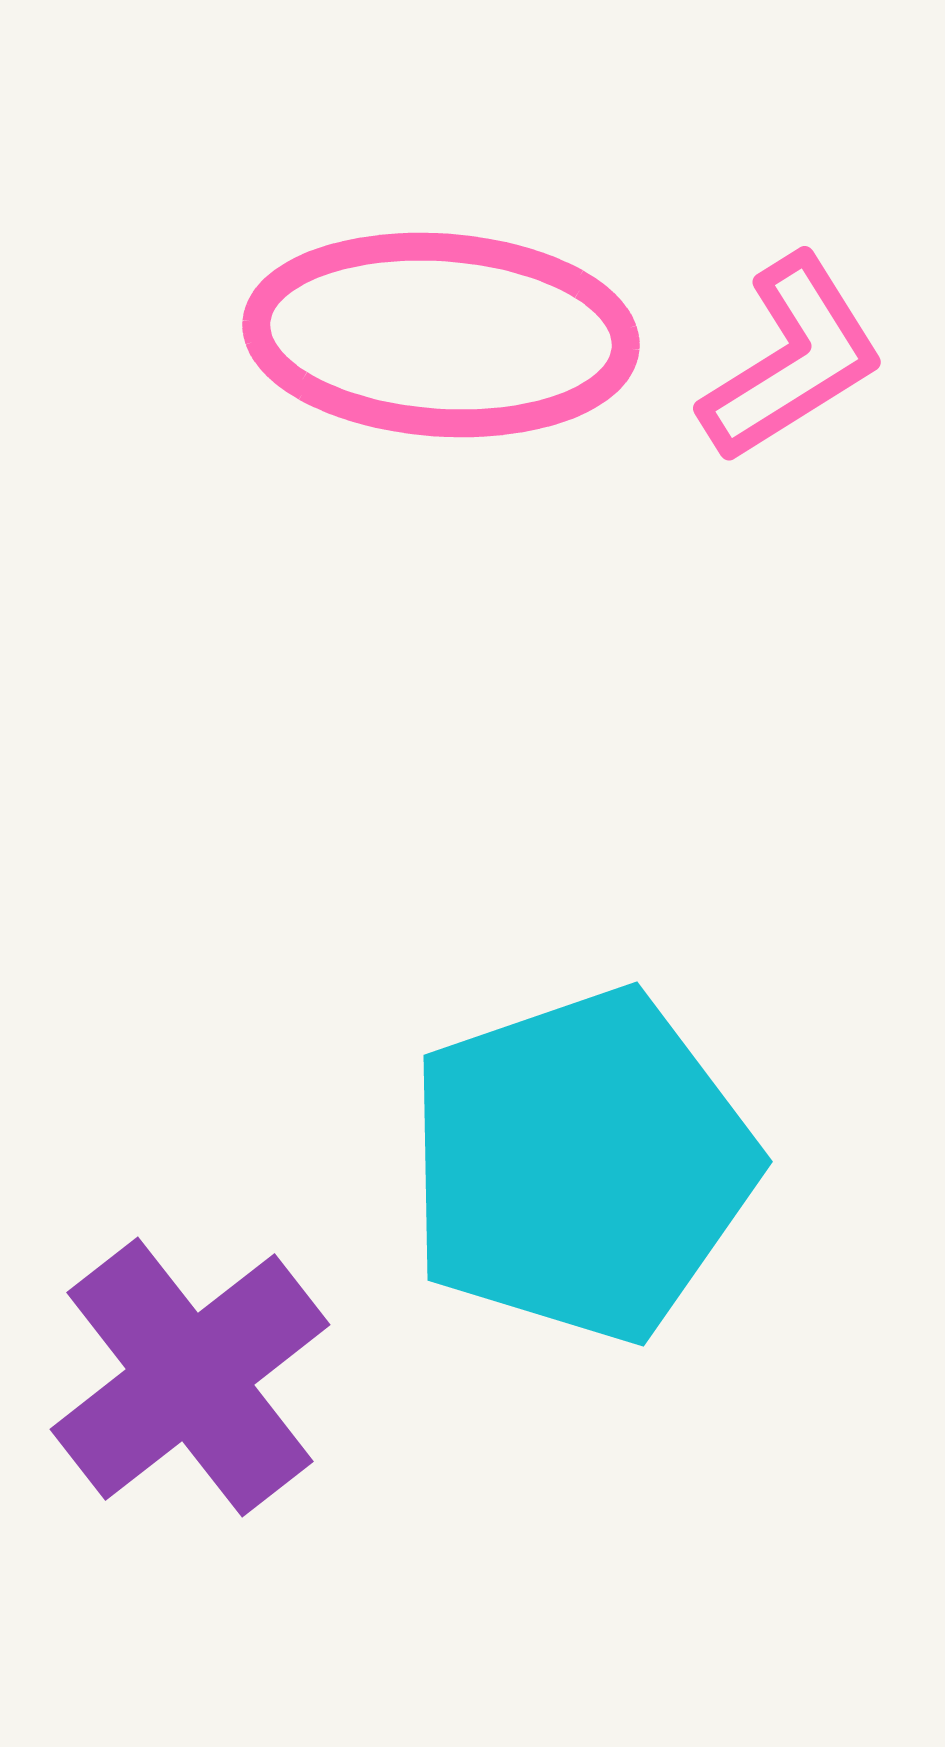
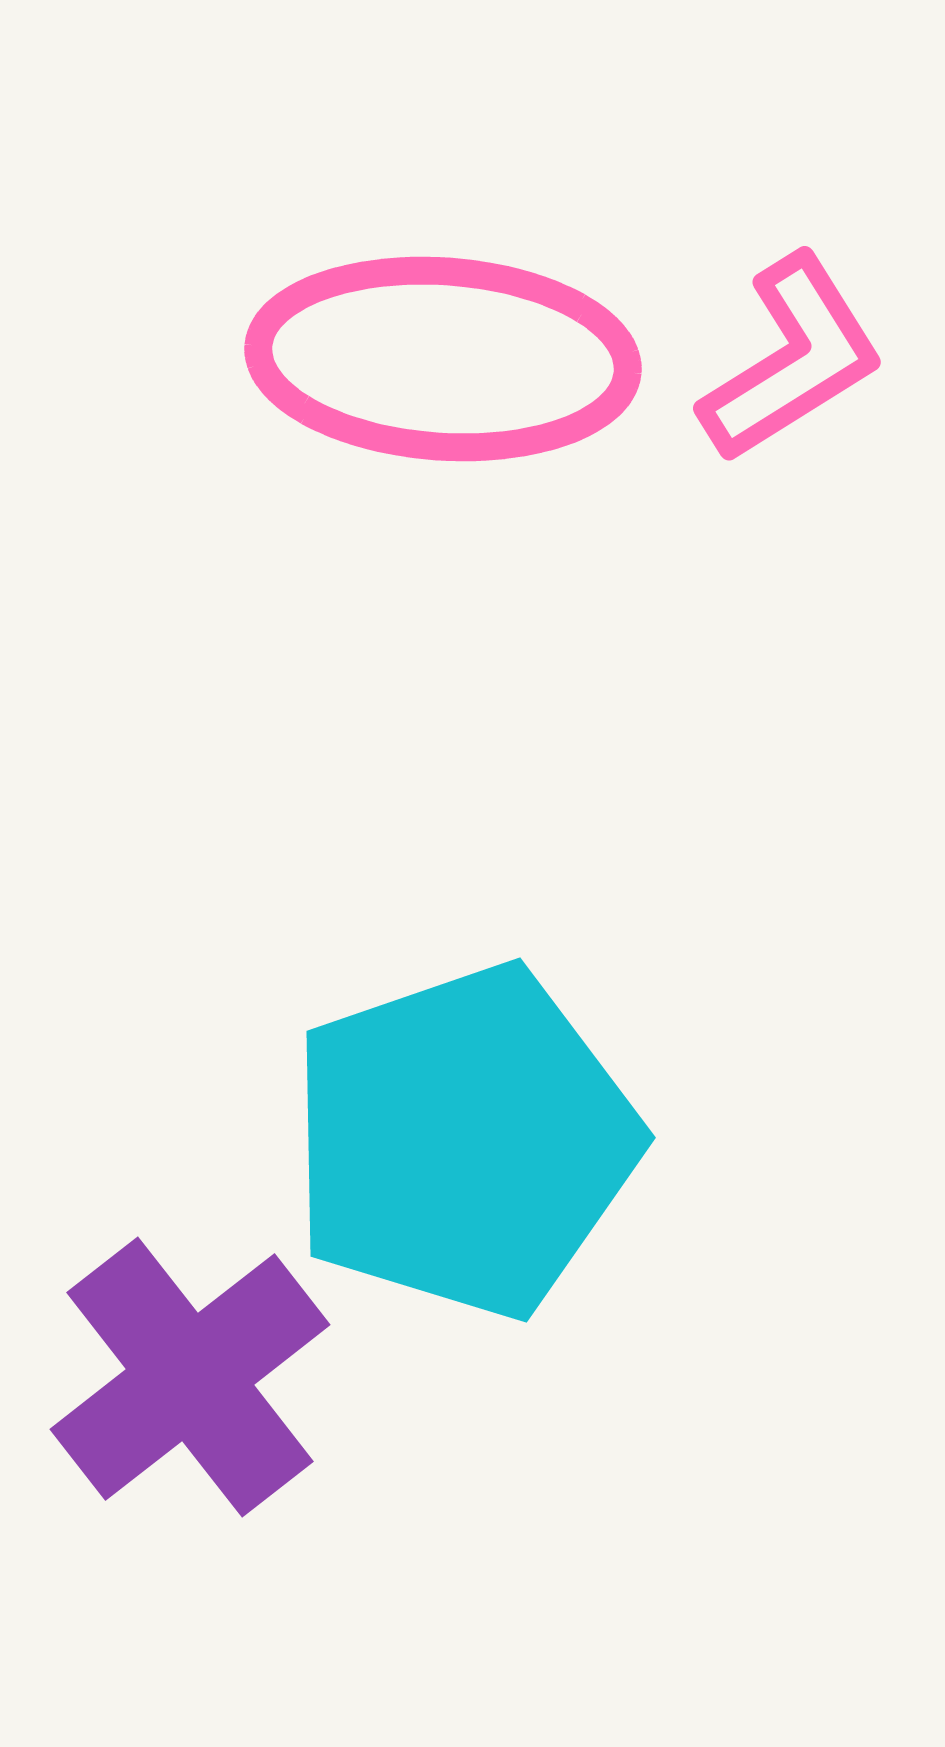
pink ellipse: moved 2 px right, 24 px down
cyan pentagon: moved 117 px left, 24 px up
